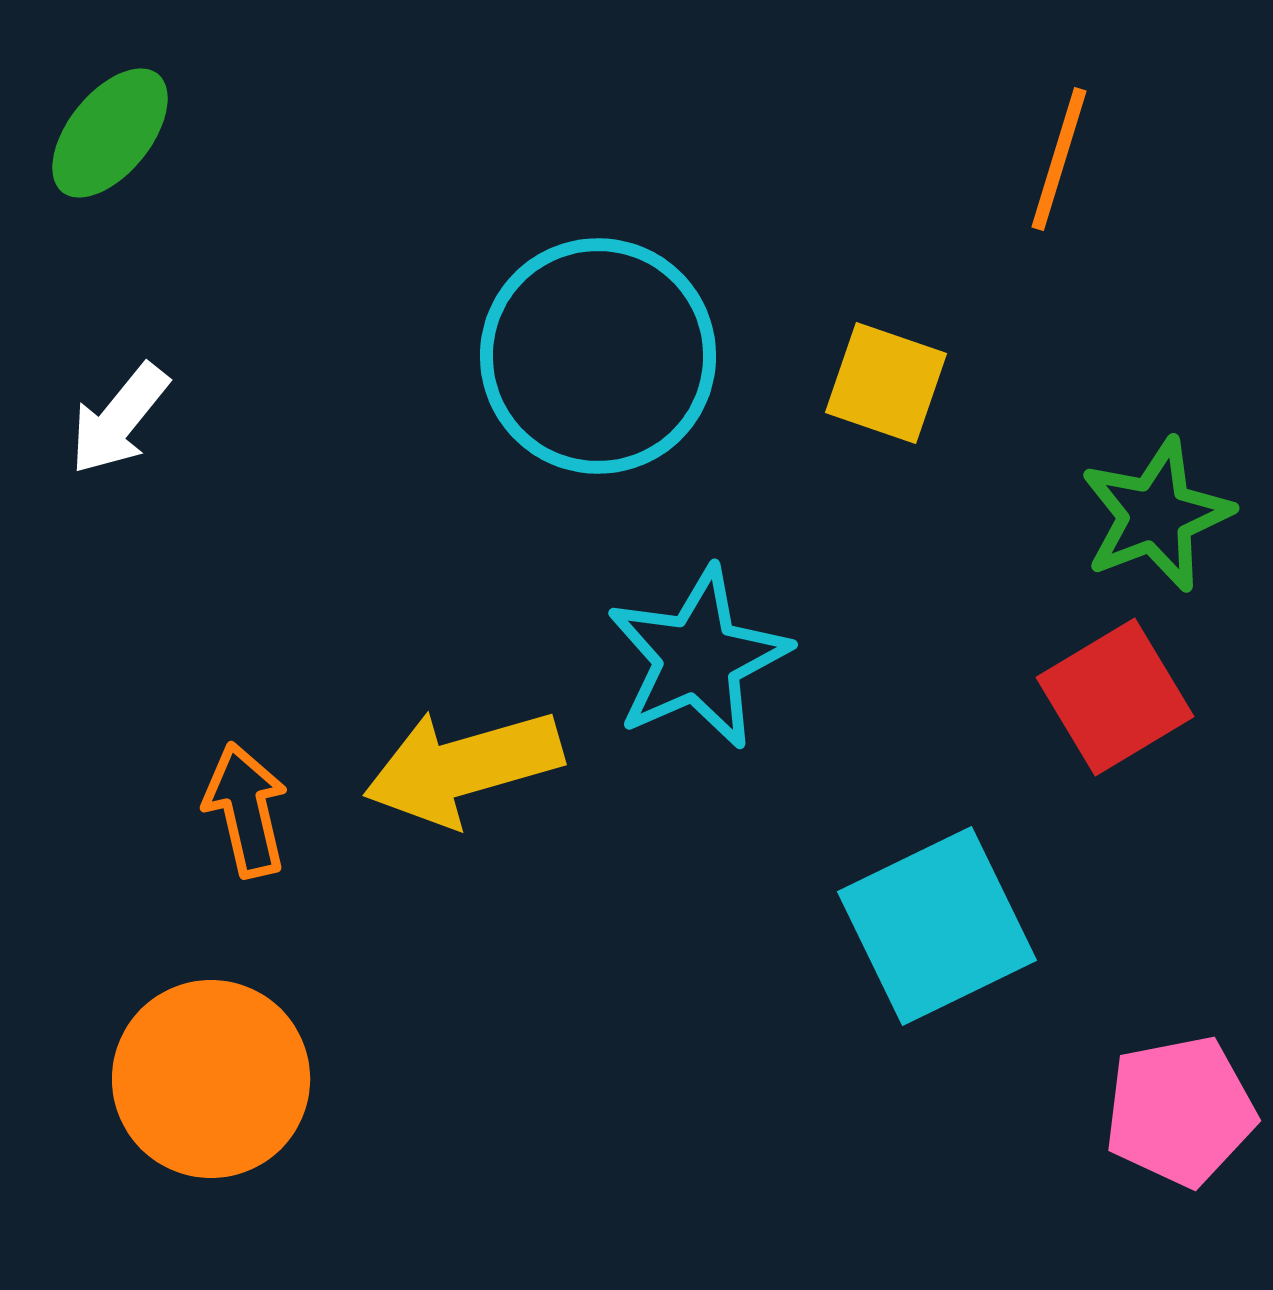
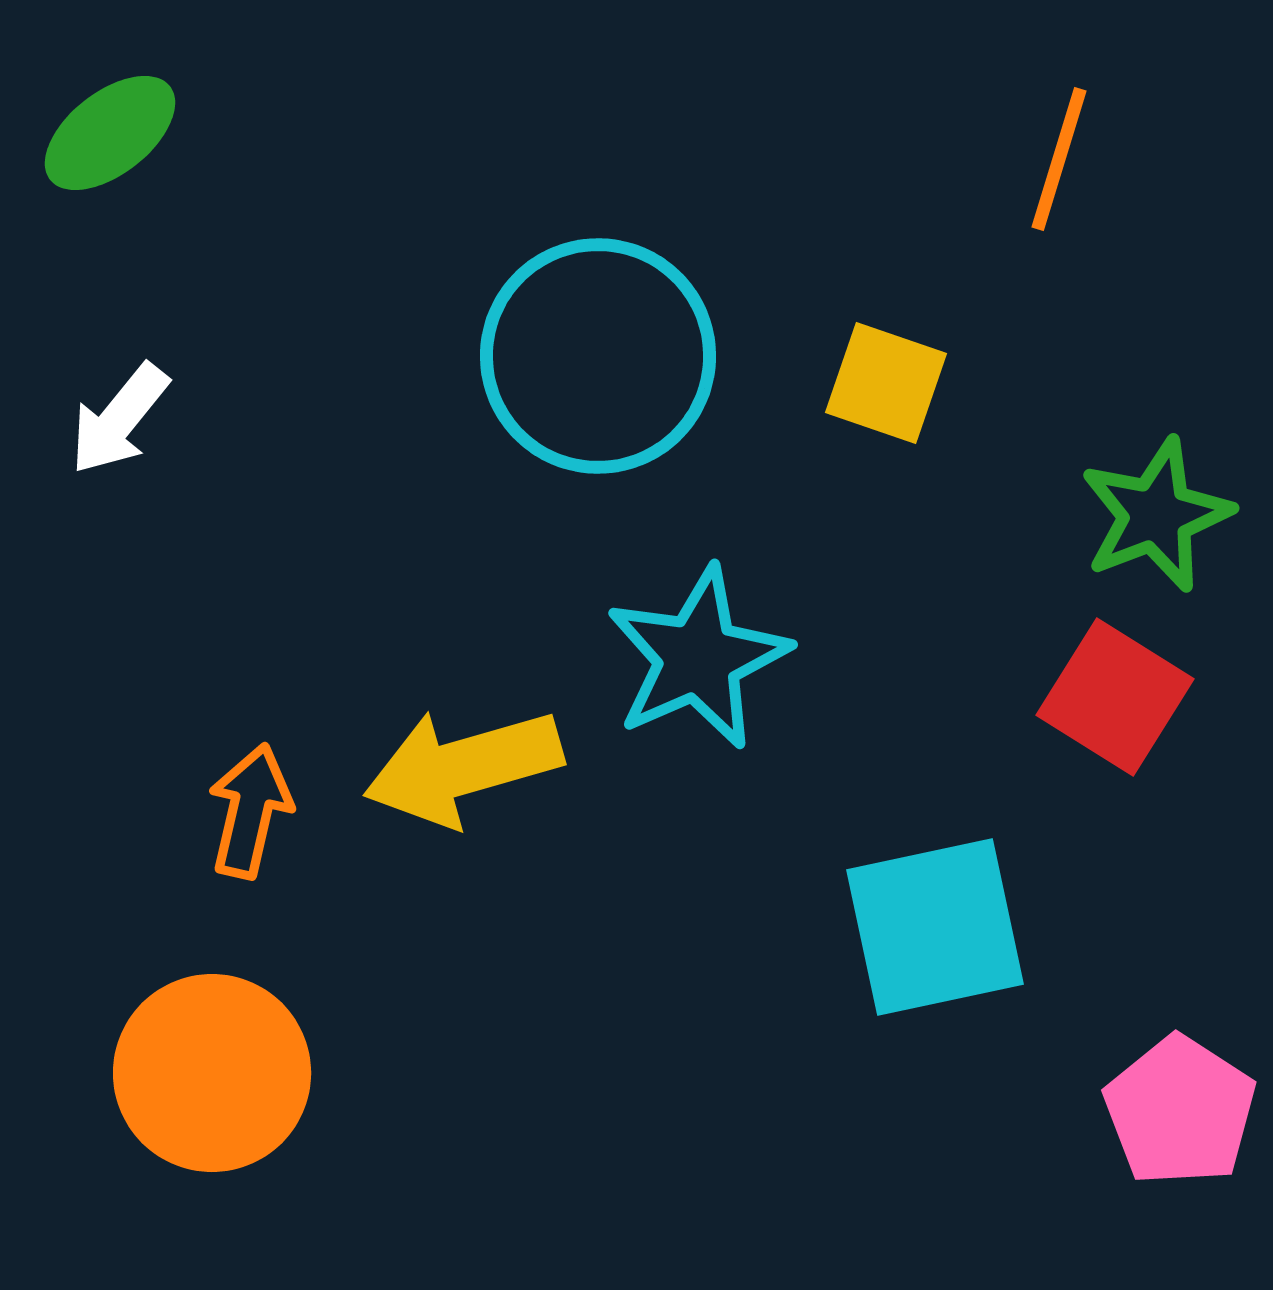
green ellipse: rotated 13 degrees clockwise
red square: rotated 27 degrees counterclockwise
orange arrow: moved 4 px right, 1 px down; rotated 26 degrees clockwise
cyan square: moved 2 px left, 1 px down; rotated 14 degrees clockwise
orange circle: moved 1 px right, 6 px up
pink pentagon: rotated 28 degrees counterclockwise
